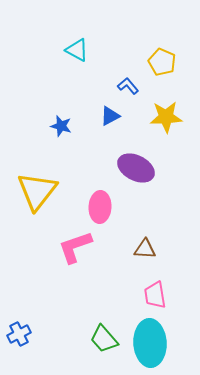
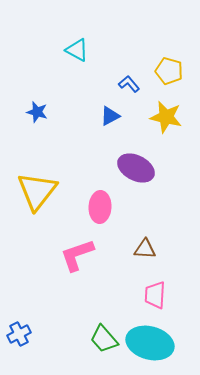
yellow pentagon: moved 7 px right, 9 px down; rotated 8 degrees counterclockwise
blue L-shape: moved 1 px right, 2 px up
yellow star: rotated 16 degrees clockwise
blue star: moved 24 px left, 14 px up
pink L-shape: moved 2 px right, 8 px down
pink trapezoid: rotated 12 degrees clockwise
cyan ellipse: rotated 72 degrees counterclockwise
